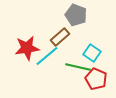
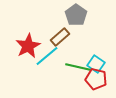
gray pentagon: rotated 15 degrees clockwise
red star: moved 1 px right, 2 px up; rotated 20 degrees counterclockwise
cyan square: moved 4 px right, 11 px down
red pentagon: rotated 10 degrees counterclockwise
